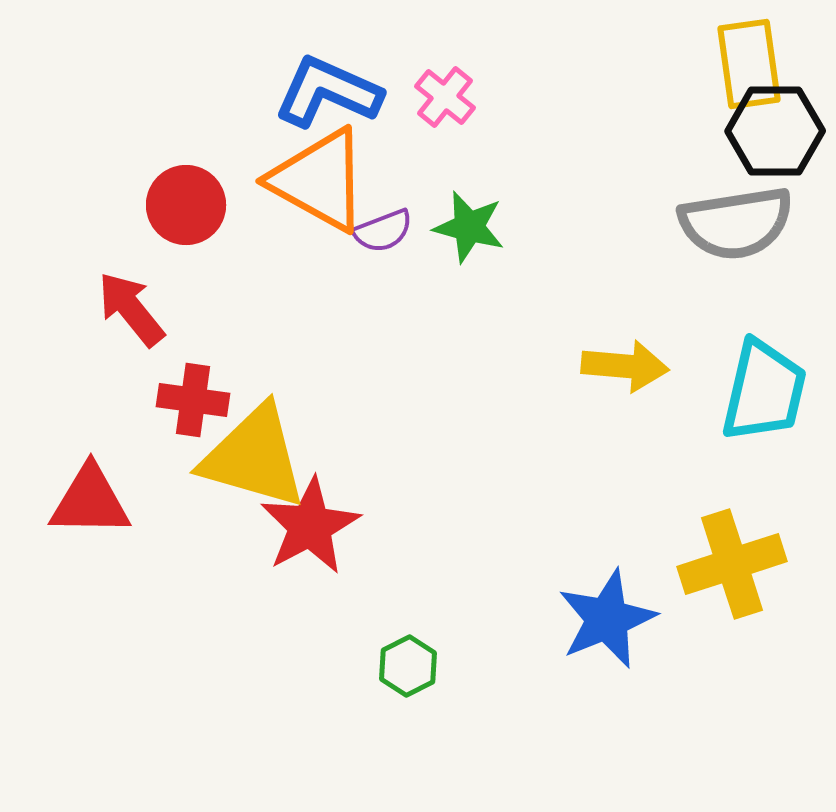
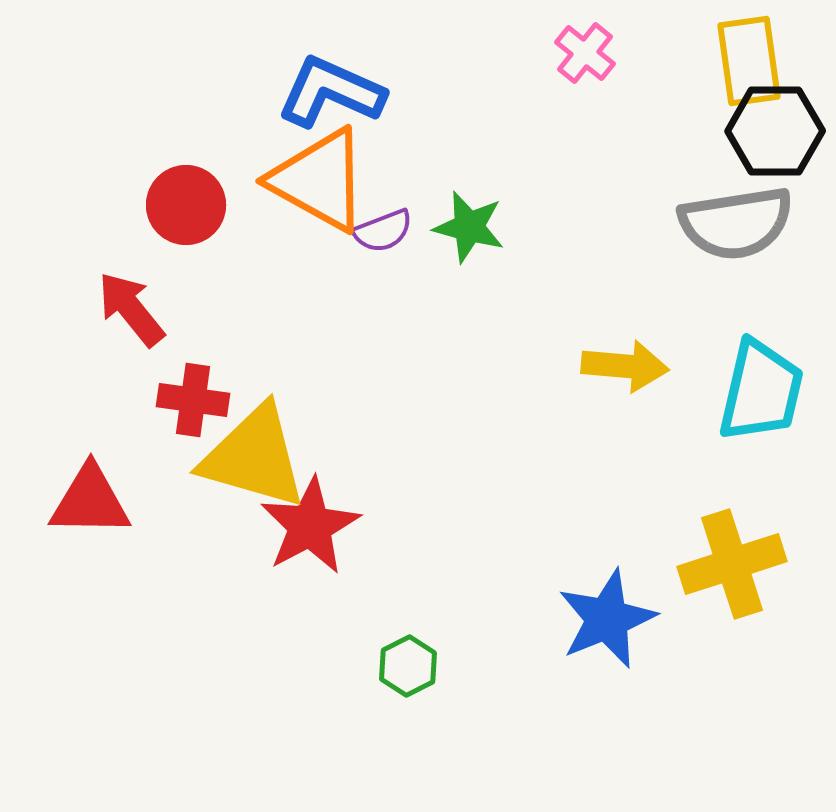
yellow rectangle: moved 3 px up
blue L-shape: moved 3 px right
pink cross: moved 140 px right, 44 px up
cyan trapezoid: moved 3 px left
